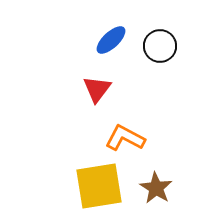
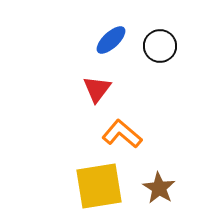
orange L-shape: moved 3 px left, 4 px up; rotated 12 degrees clockwise
brown star: moved 3 px right
